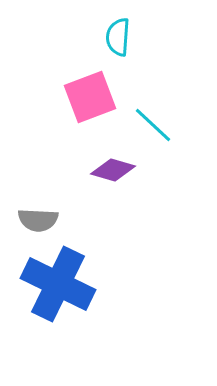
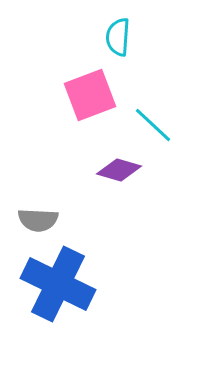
pink square: moved 2 px up
purple diamond: moved 6 px right
